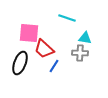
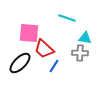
black ellipse: rotated 25 degrees clockwise
